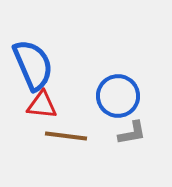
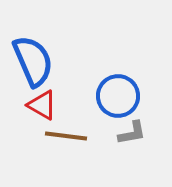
blue semicircle: moved 4 px up
red triangle: rotated 24 degrees clockwise
